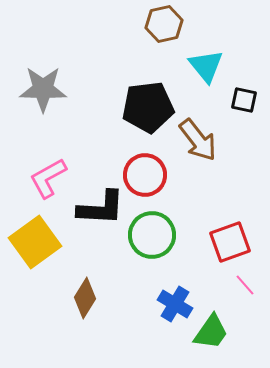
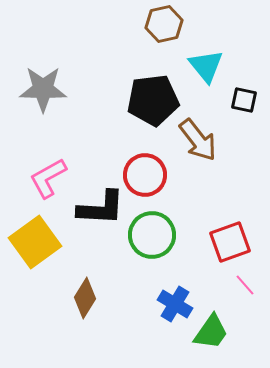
black pentagon: moved 5 px right, 7 px up
